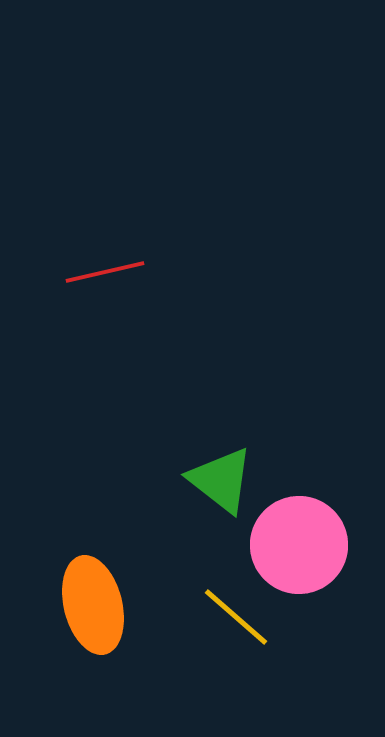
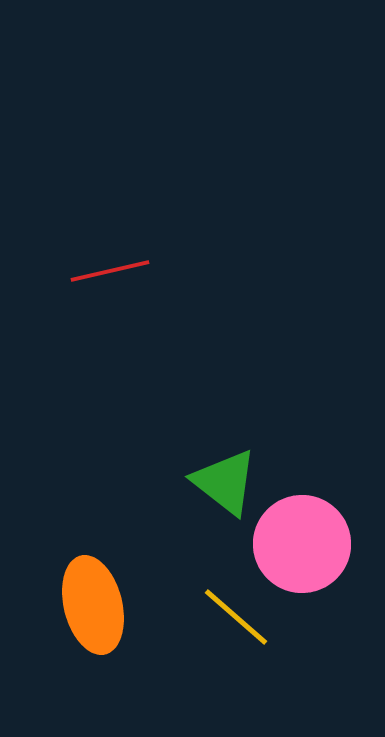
red line: moved 5 px right, 1 px up
green triangle: moved 4 px right, 2 px down
pink circle: moved 3 px right, 1 px up
